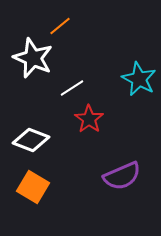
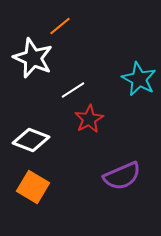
white line: moved 1 px right, 2 px down
red star: rotated 8 degrees clockwise
